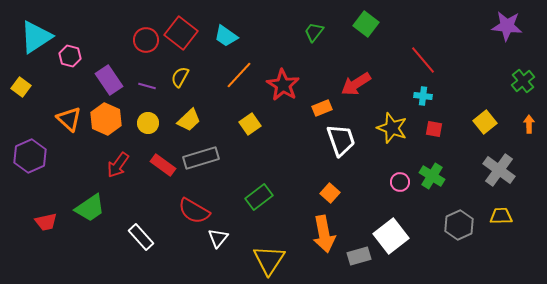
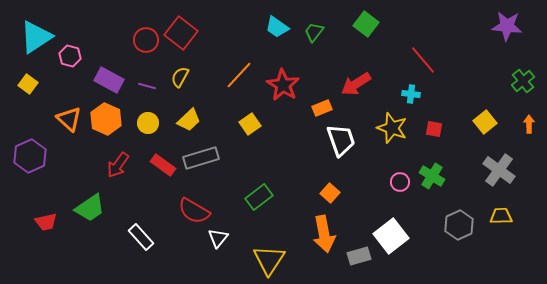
cyan trapezoid at (226, 36): moved 51 px right, 9 px up
purple rectangle at (109, 80): rotated 28 degrees counterclockwise
yellow square at (21, 87): moved 7 px right, 3 px up
cyan cross at (423, 96): moved 12 px left, 2 px up
